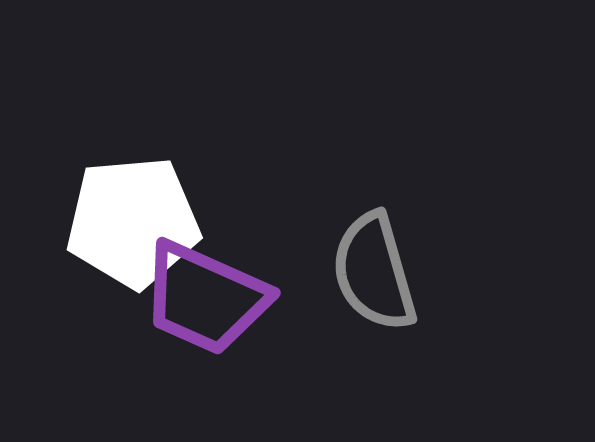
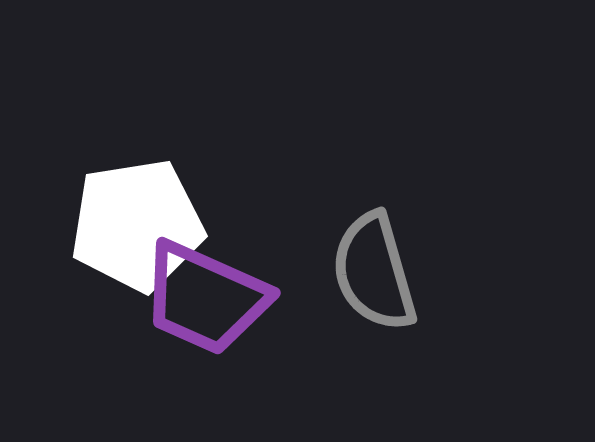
white pentagon: moved 4 px right, 3 px down; rotated 4 degrees counterclockwise
